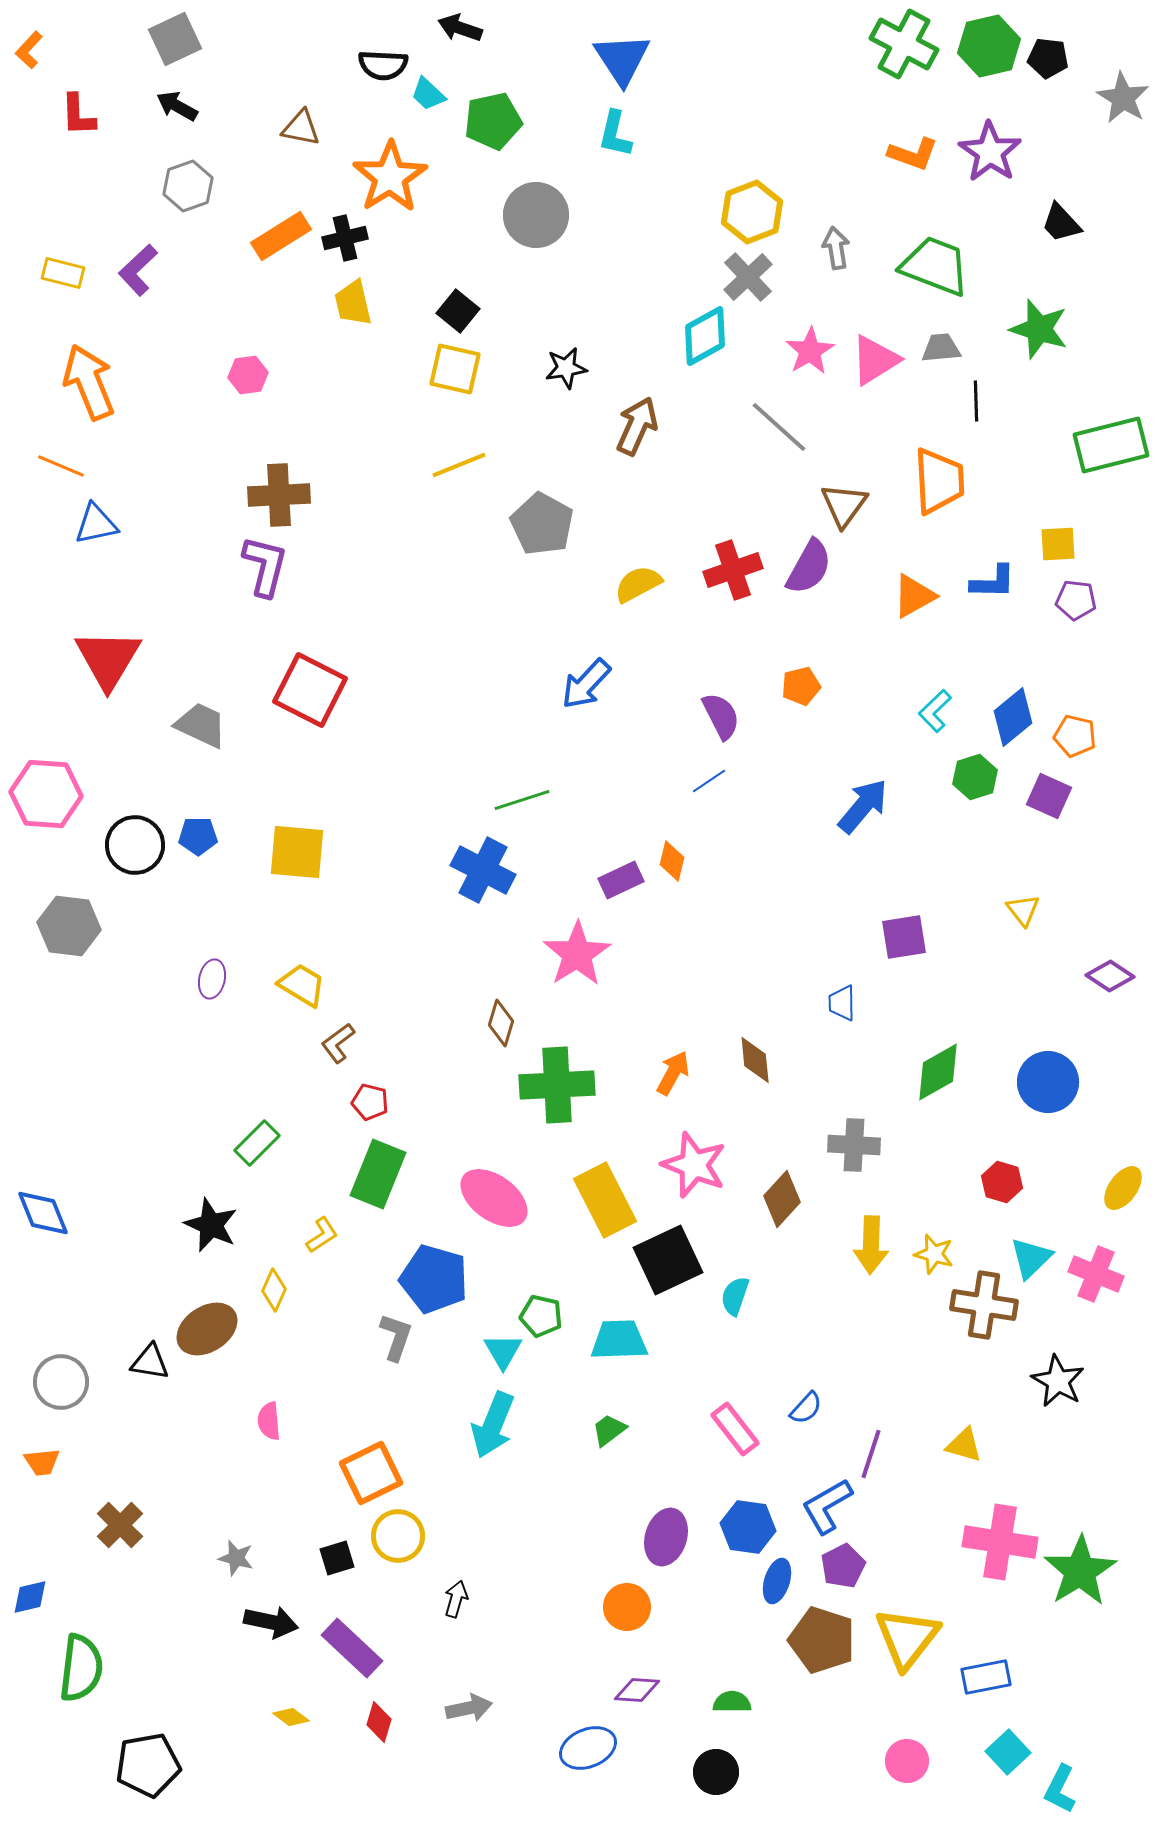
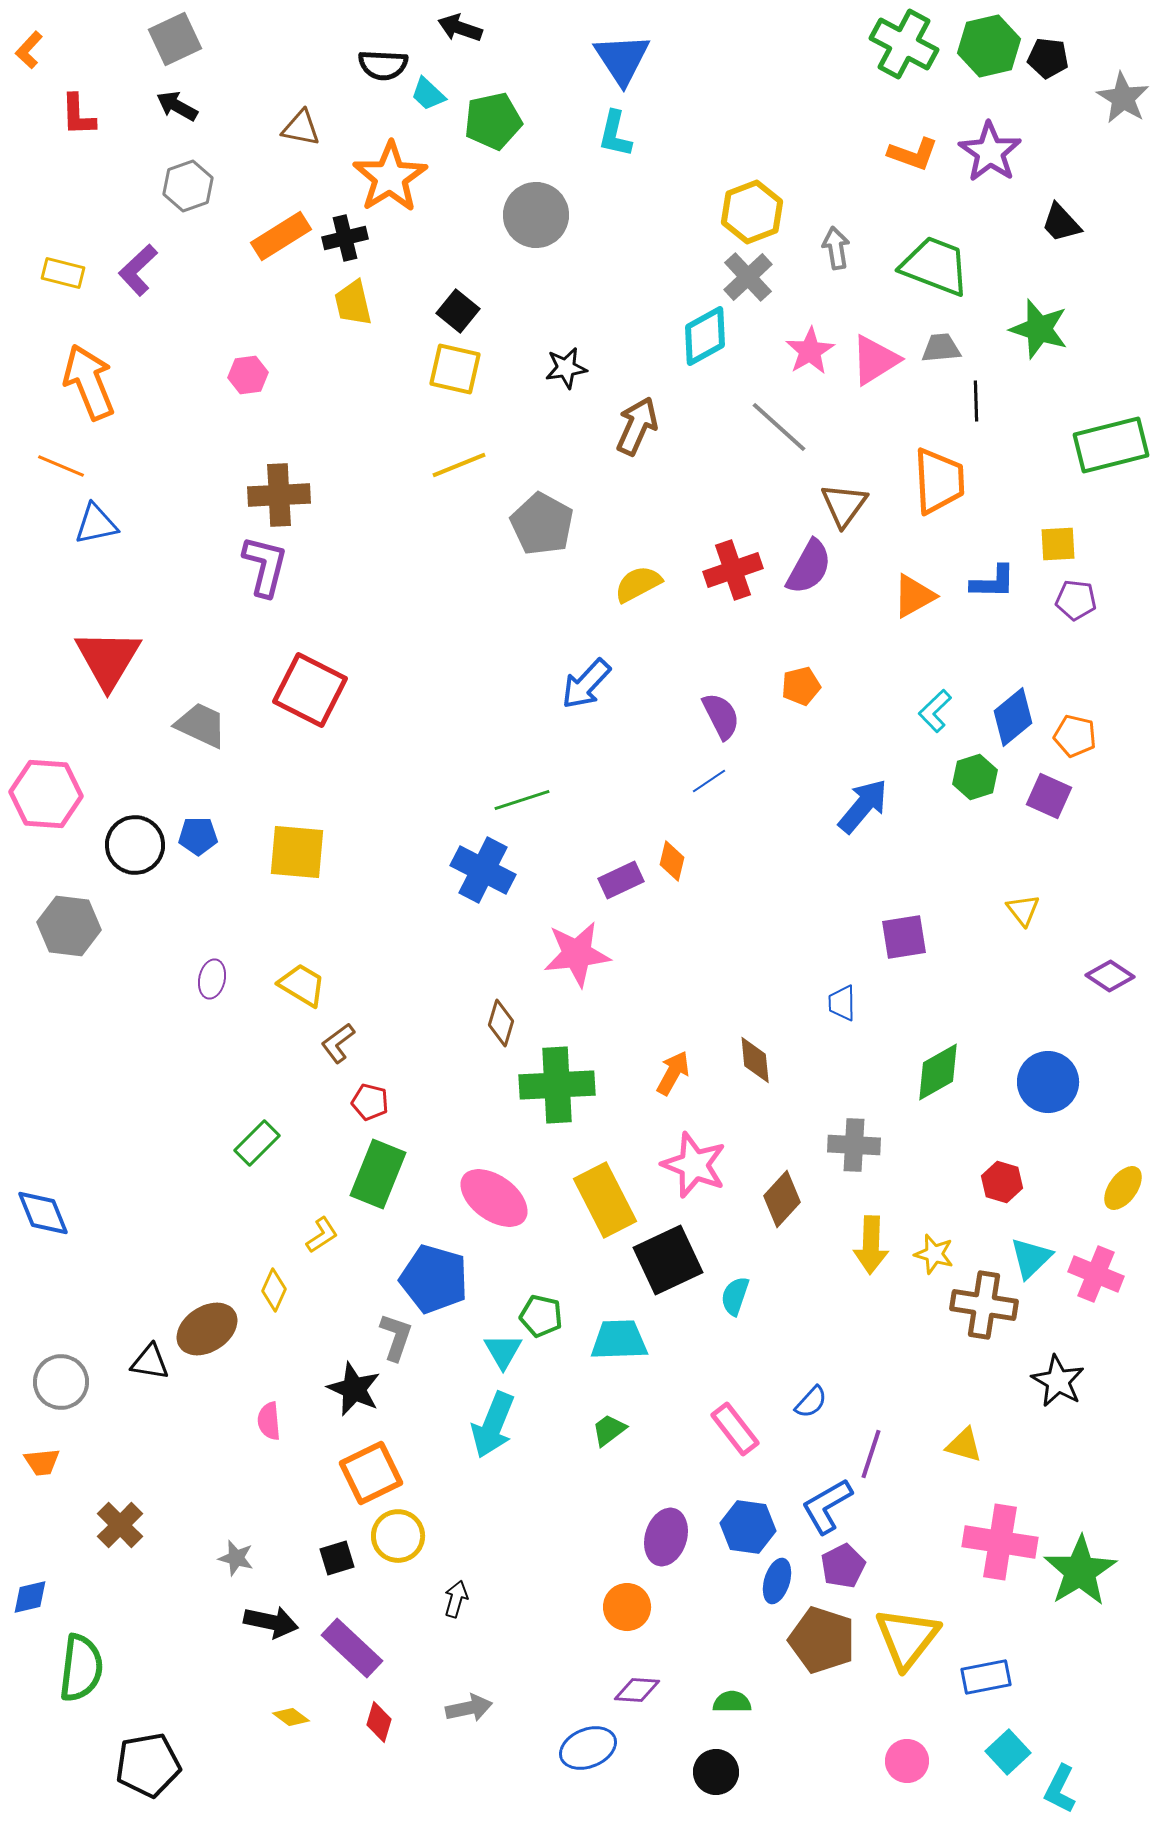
pink star at (577, 954): rotated 26 degrees clockwise
black star at (211, 1225): moved 143 px right, 164 px down
blue semicircle at (806, 1408): moved 5 px right, 6 px up
